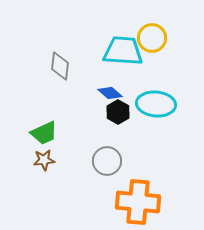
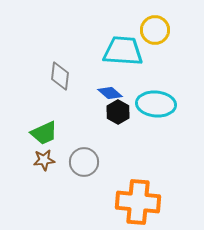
yellow circle: moved 3 px right, 8 px up
gray diamond: moved 10 px down
gray circle: moved 23 px left, 1 px down
